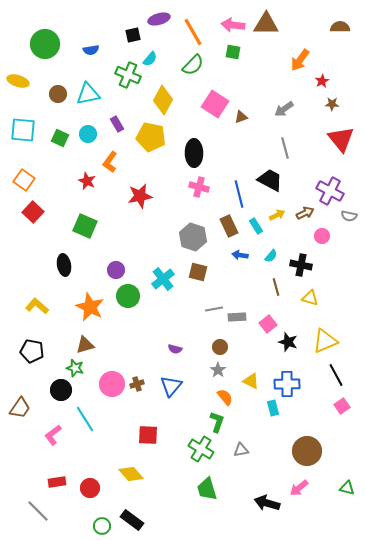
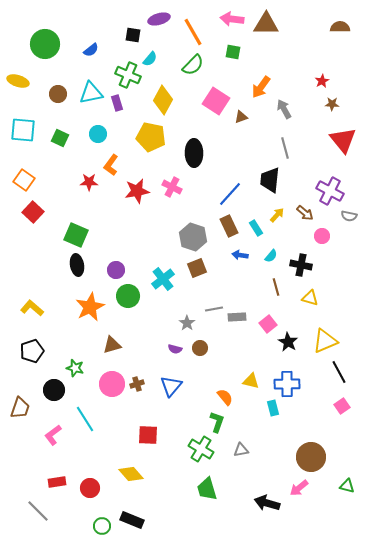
pink arrow at (233, 25): moved 1 px left, 6 px up
black square at (133, 35): rotated 21 degrees clockwise
blue semicircle at (91, 50): rotated 28 degrees counterclockwise
orange arrow at (300, 60): moved 39 px left, 27 px down
cyan triangle at (88, 94): moved 3 px right, 1 px up
pink square at (215, 104): moved 1 px right, 3 px up
gray arrow at (284, 109): rotated 96 degrees clockwise
purple rectangle at (117, 124): moved 21 px up; rotated 14 degrees clockwise
cyan circle at (88, 134): moved 10 px right
red triangle at (341, 139): moved 2 px right, 1 px down
orange L-shape at (110, 162): moved 1 px right, 3 px down
black trapezoid at (270, 180): rotated 112 degrees counterclockwise
red star at (87, 181): moved 2 px right, 1 px down; rotated 24 degrees counterclockwise
pink cross at (199, 187): moved 27 px left; rotated 12 degrees clockwise
blue line at (239, 194): moved 9 px left; rotated 56 degrees clockwise
red star at (140, 196): moved 3 px left, 5 px up
brown arrow at (305, 213): rotated 66 degrees clockwise
yellow arrow at (277, 215): rotated 21 degrees counterclockwise
green square at (85, 226): moved 9 px left, 9 px down
cyan rectangle at (256, 226): moved 2 px down
black ellipse at (64, 265): moved 13 px right
brown square at (198, 272): moved 1 px left, 4 px up; rotated 36 degrees counterclockwise
yellow L-shape at (37, 306): moved 5 px left, 2 px down
orange star at (90, 307): rotated 20 degrees clockwise
black star at (288, 342): rotated 12 degrees clockwise
brown triangle at (85, 345): moved 27 px right
brown circle at (220, 347): moved 20 px left, 1 px down
black pentagon at (32, 351): rotated 30 degrees counterclockwise
gray star at (218, 370): moved 31 px left, 47 px up
black line at (336, 375): moved 3 px right, 3 px up
yellow triangle at (251, 381): rotated 12 degrees counterclockwise
black circle at (61, 390): moved 7 px left
brown trapezoid at (20, 408): rotated 15 degrees counterclockwise
brown circle at (307, 451): moved 4 px right, 6 px down
green triangle at (347, 488): moved 2 px up
black rectangle at (132, 520): rotated 15 degrees counterclockwise
